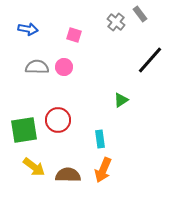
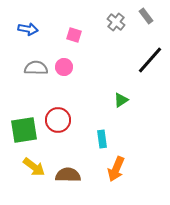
gray rectangle: moved 6 px right, 2 px down
gray semicircle: moved 1 px left, 1 px down
cyan rectangle: moved 2 px right
orange arrow: moved 13 px right, 1 px up
